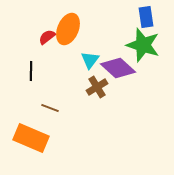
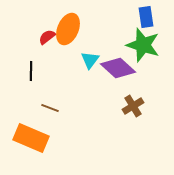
brown cross: moved 36 px right, 19 px down
